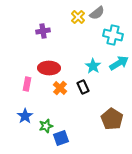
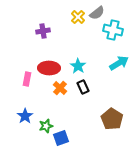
cyan cross: moved 5 px up
cyan star: moved 15 px left
pink rectangle: moved 5 px up
